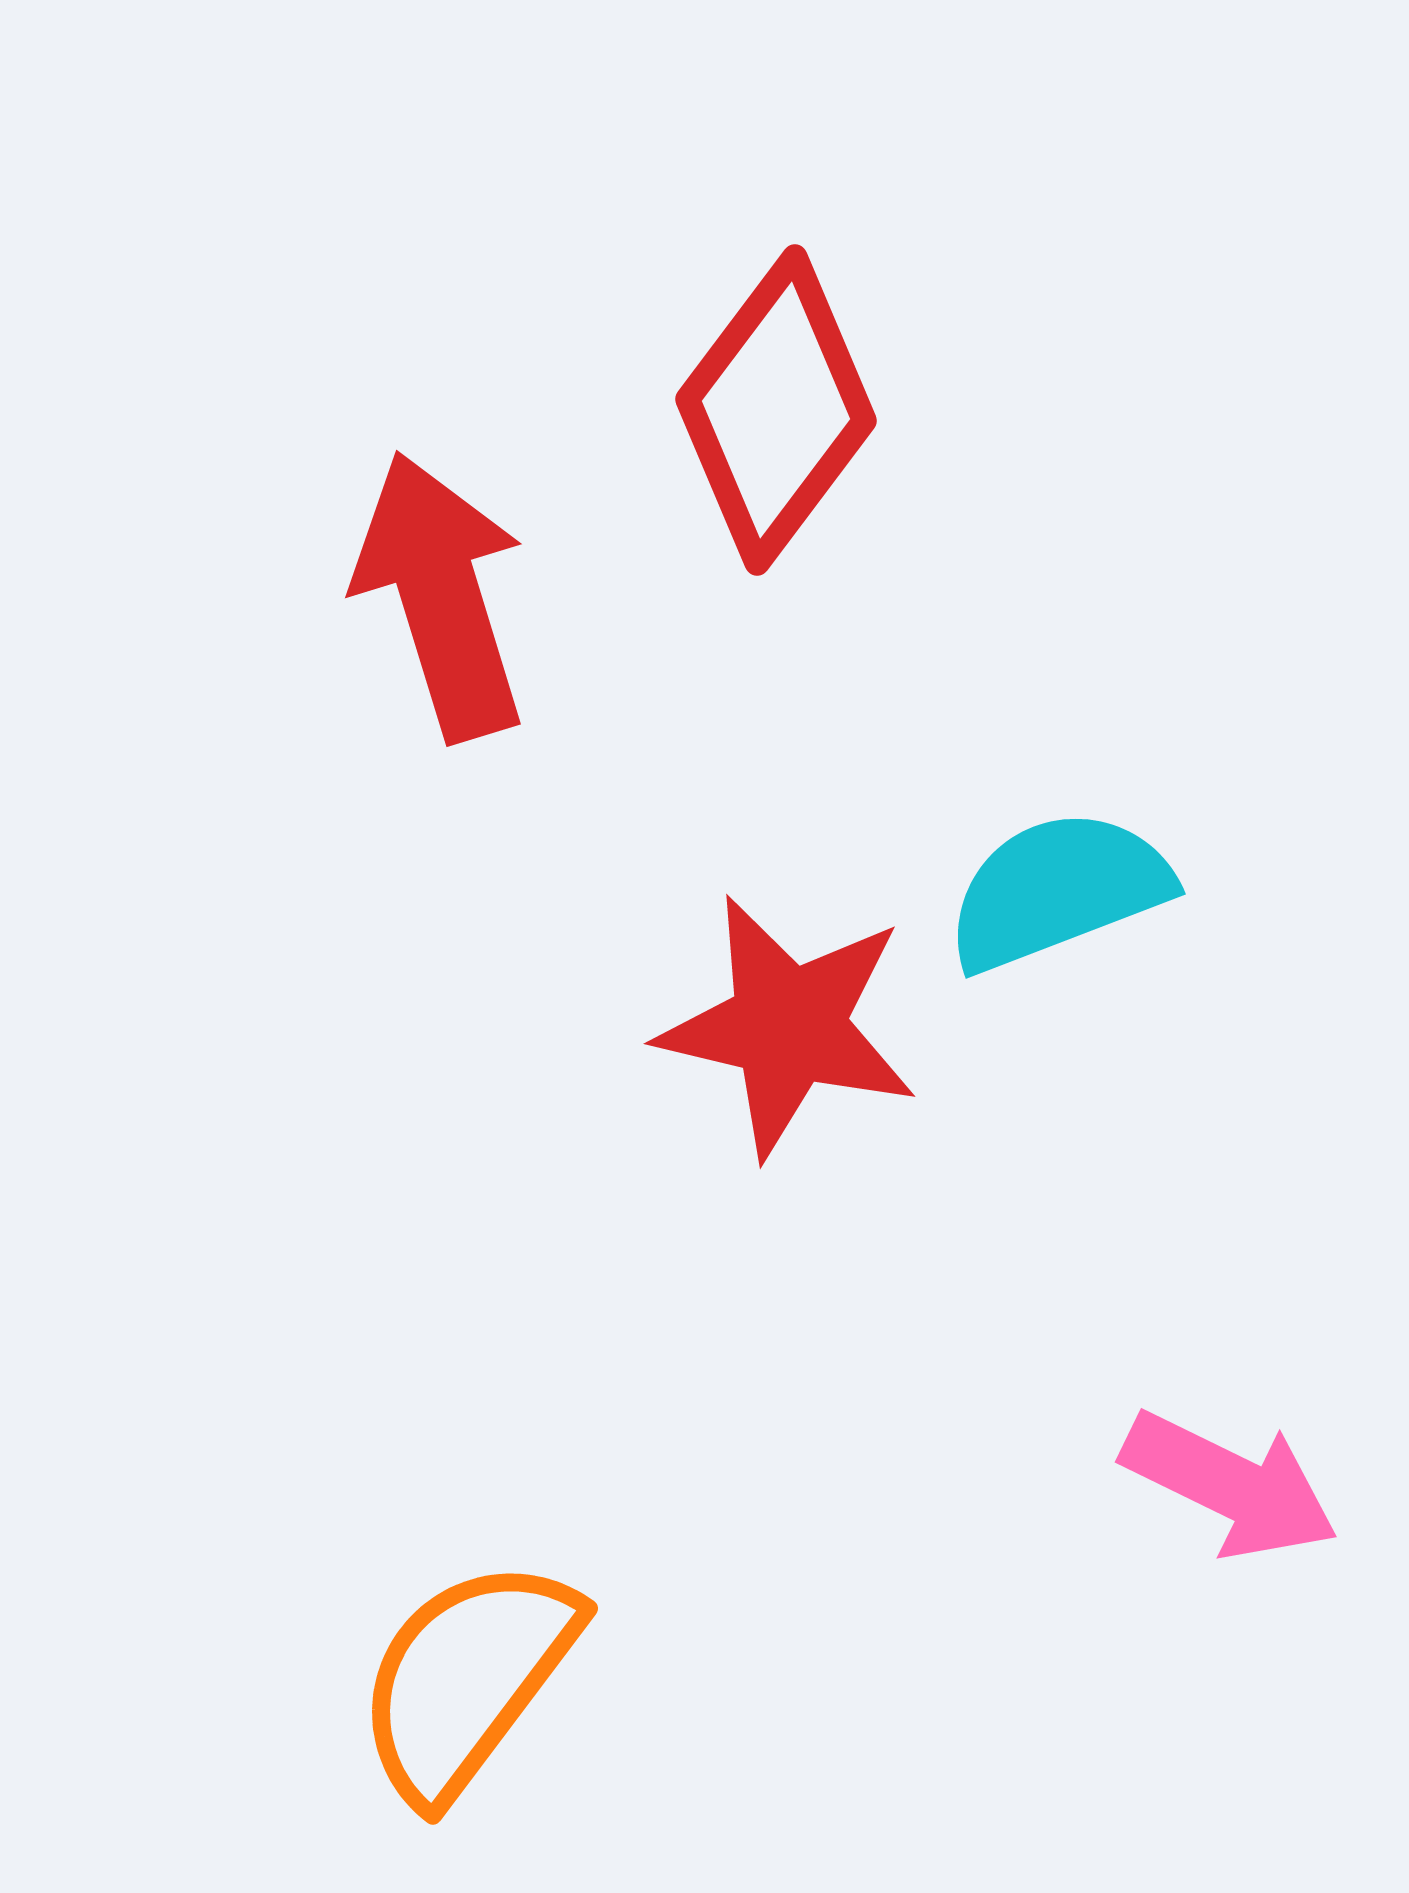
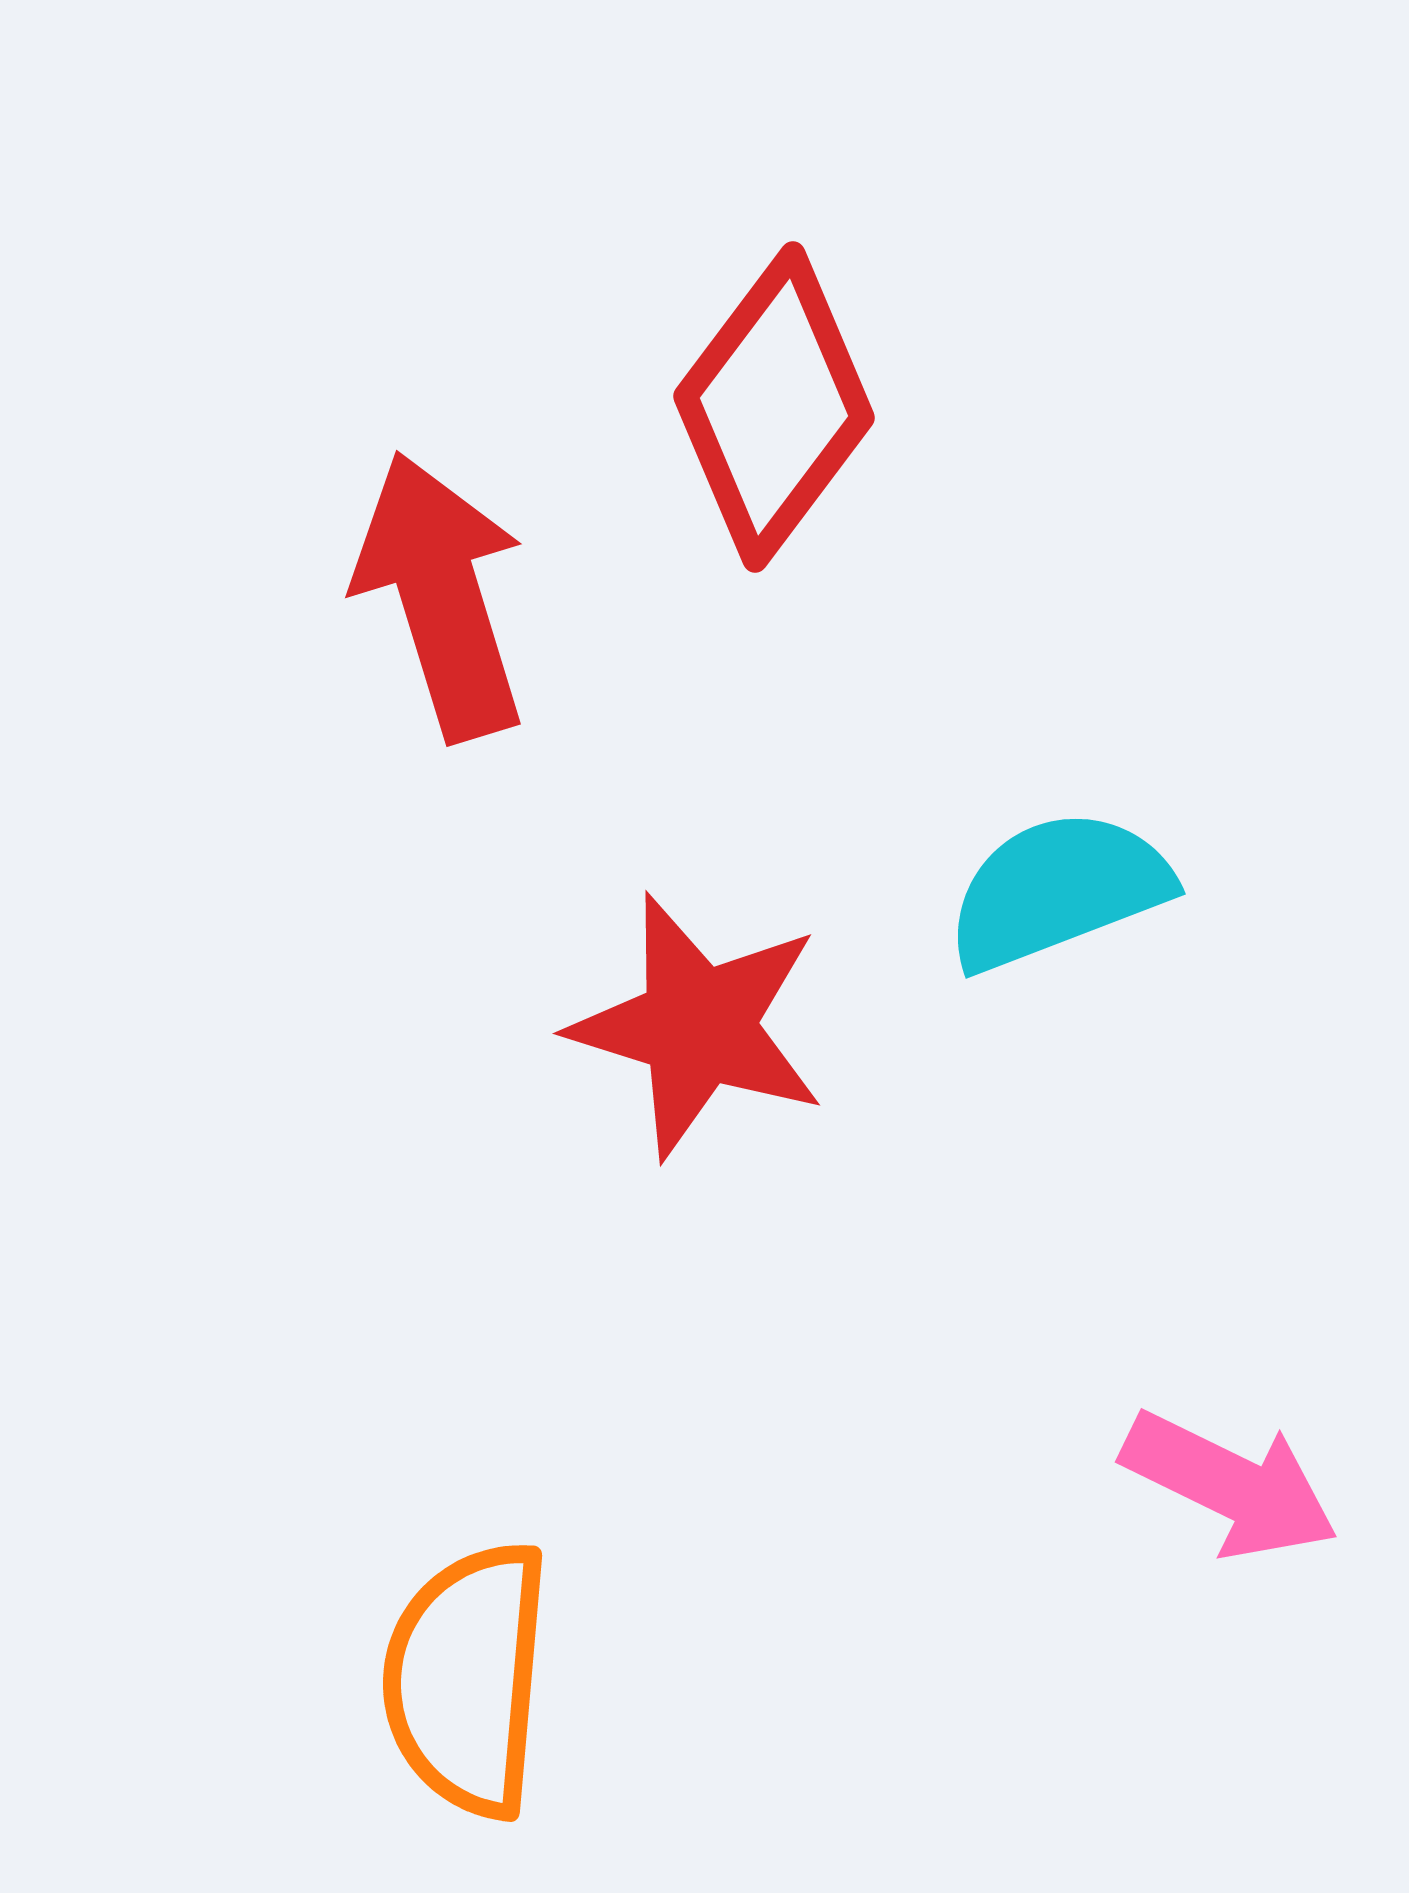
red diamond: moved 2 px left, 3 px up
red star: moved 90 px left; rotated 4 degrees clockwise
orange semicircle: rotated 32 degrees counterclockwise
